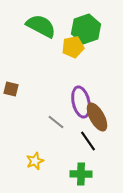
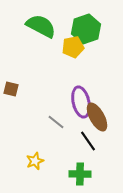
green cross: moved 1 px left
